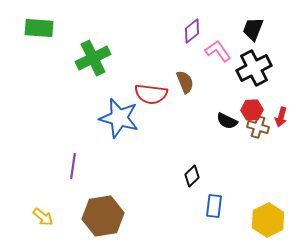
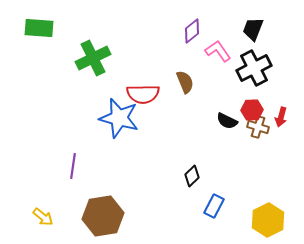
red semicircle: moved 8 px left; rotated 8 degrees counterclockwise
blue rectangle: rotated 20 degrees clockwise
